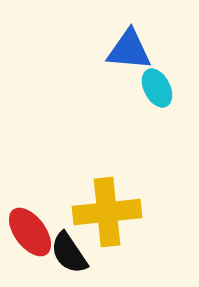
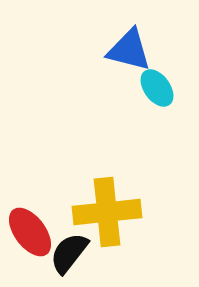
blue triangle: rotated 9 degrees clockwise
cyan ellipse: rotated 9 degrees counterclockwise
black semicircle: rotated 72 degrees clockwise
